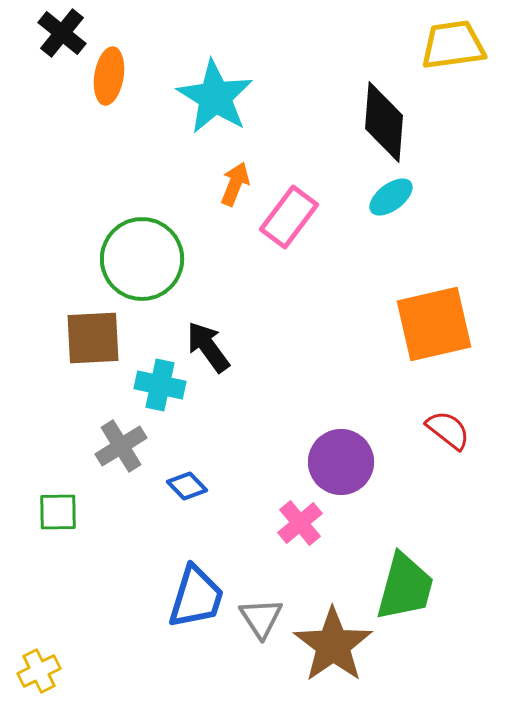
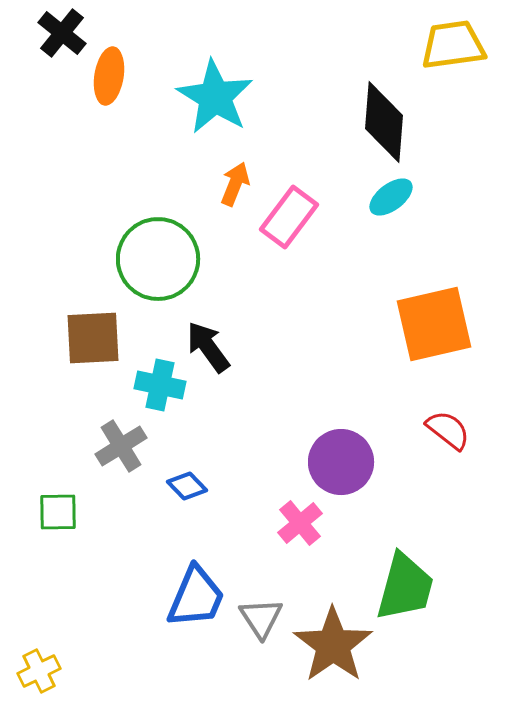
green circle: moved 16 px right
blue trapezoid: rotated 6 degrees clockwise
